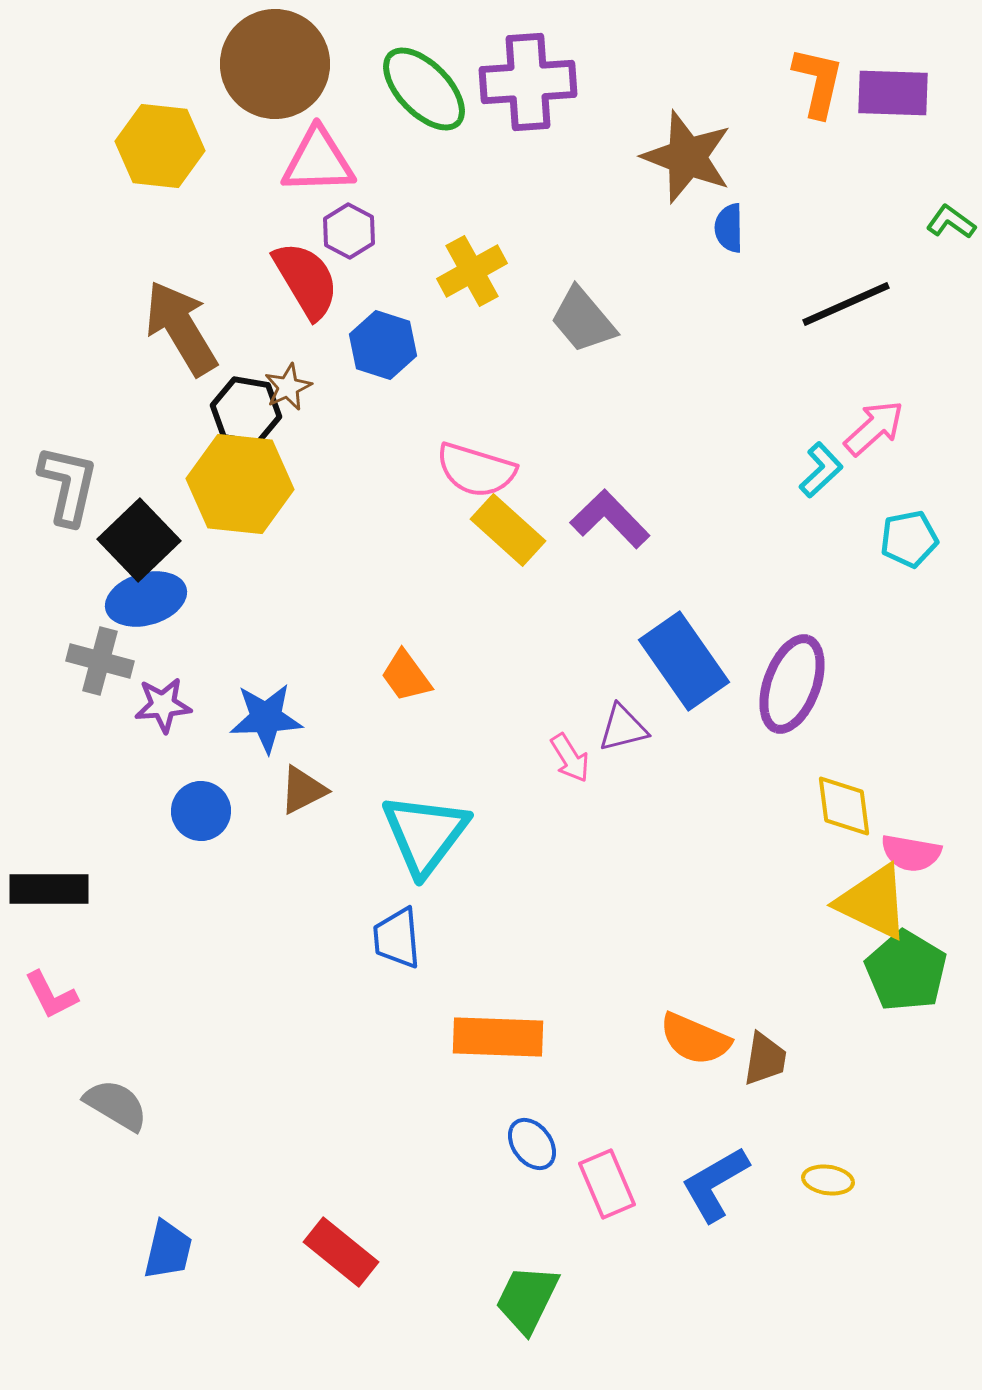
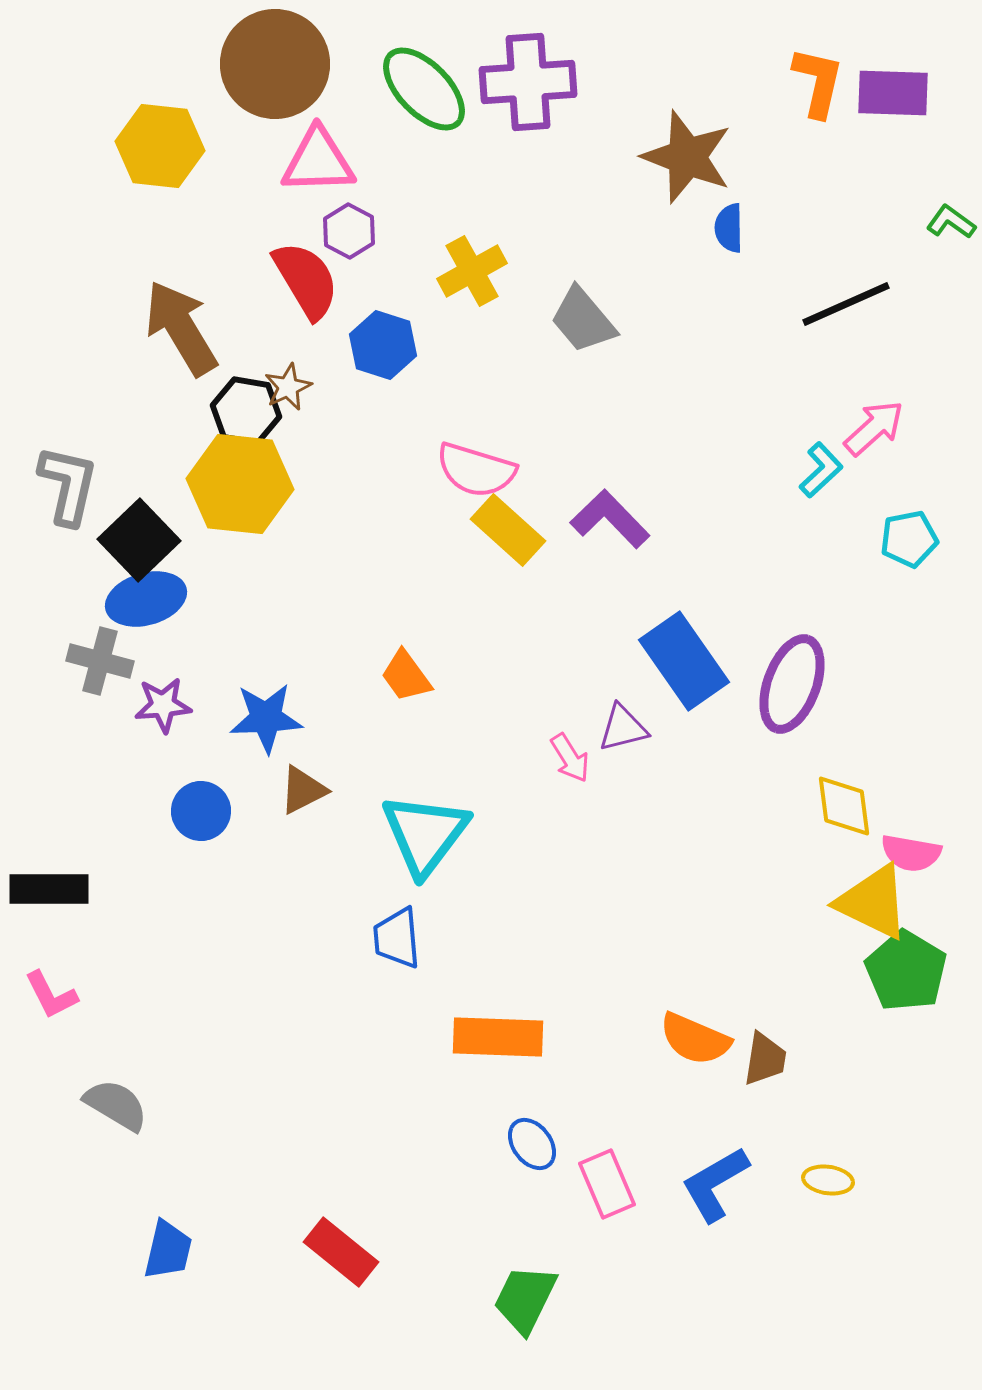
green trapezoid at (527, 1299): moved 2 px left
